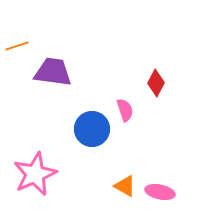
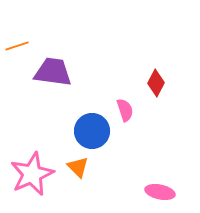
blue circle: moved 2 px down
pink star: moved 3 px left
orange triangle: moved 47 px left, 19 px up; rotated 15 degrees clockwise
